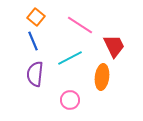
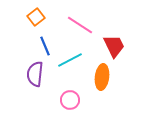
orange square: rotated 12 degrees clockwise
blue line: moved 12 px right, 5 px down
cyan line: moved 2 px down
